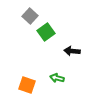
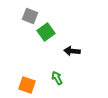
gray square: rotated 21 degrees counterclockwise
green arrow: rotated 48 degrees clockwise
